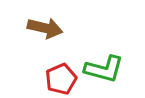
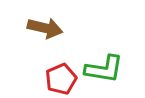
green L-shape: rotated 6 degrees counterclockwise
